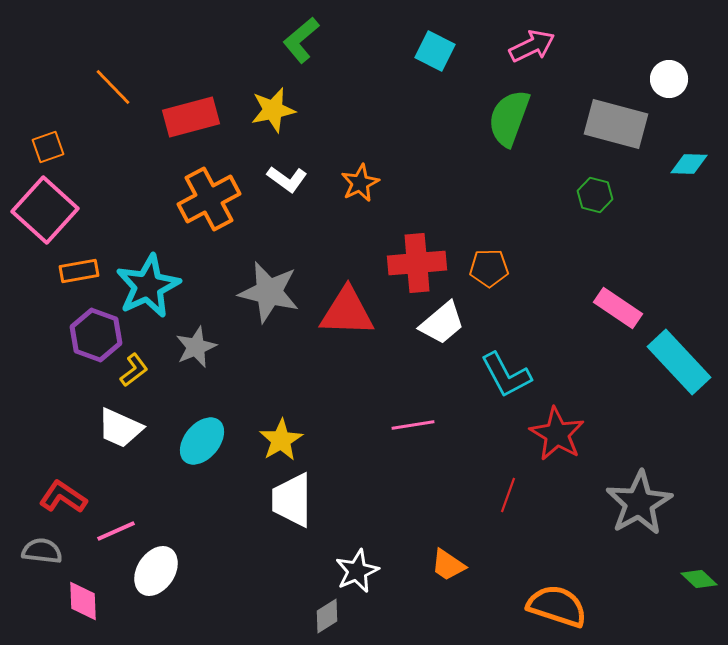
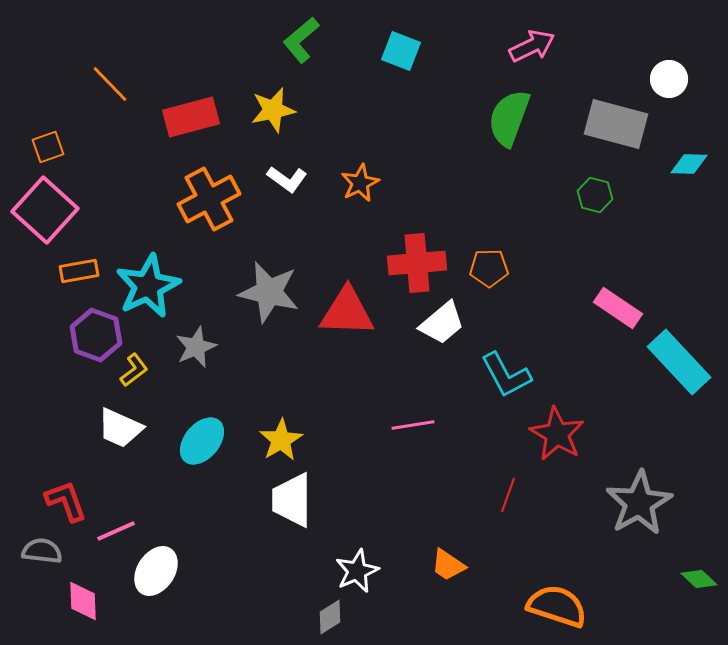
cyan square at (435, 51): moved 34 px left; rotated 6 degrees counterclockwise
orange line at (113, 87): moved 3 px left, 3 px up
red L-shape at (63, 497): moved 3 px right, 4 px down; rotated 36 degrees clockwise
gray diamond at (327, 616): moved 3 px right, 1 px down
